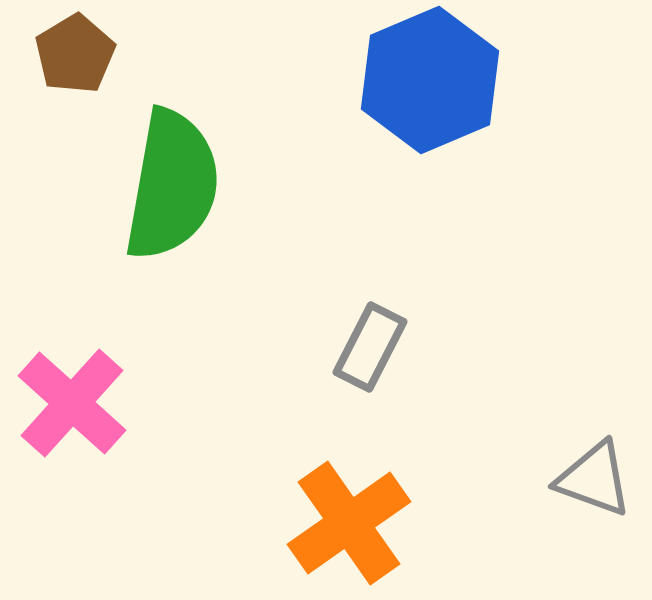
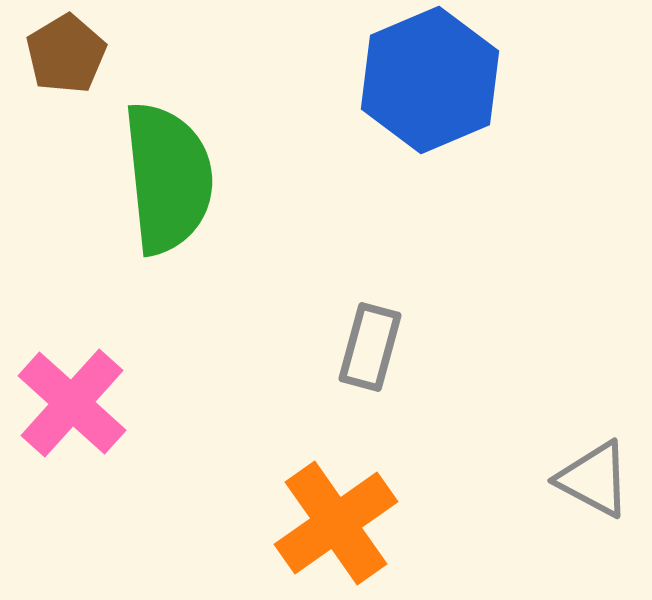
brown pentagon: moved 9 px left
green semicircle: moved 4 px left, 7 px up; rotated 16 degrees counterclockwise
gray rectangle: rotated 12 degrees counterclockwise
gray triangle: rotated 8 degrees clockwise
orange cross: moved 13 px left
